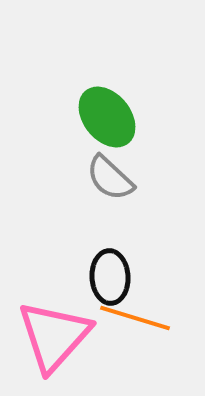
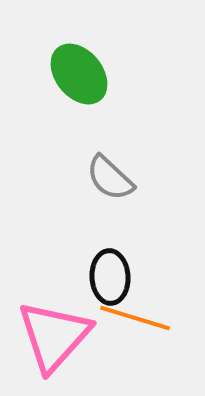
green ellipse: moved 28 px left, 43 px up
